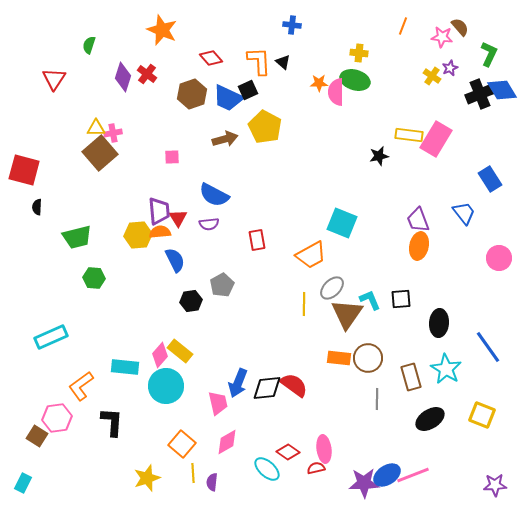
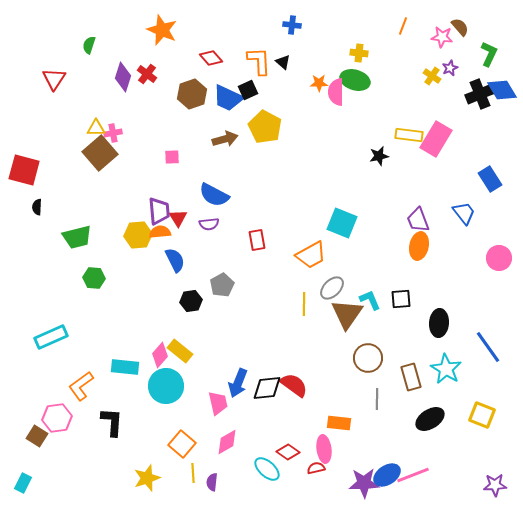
orange rectangle at (339, 358): moved 65 px down
